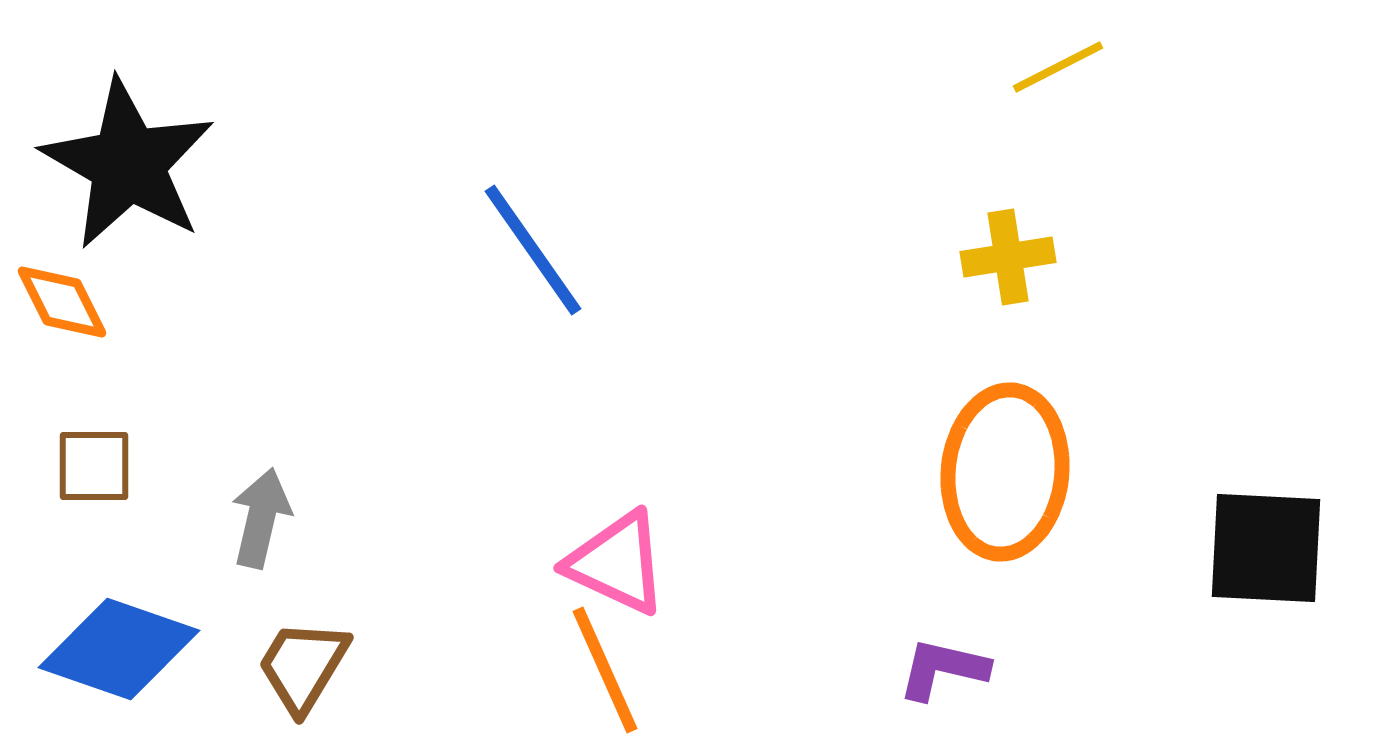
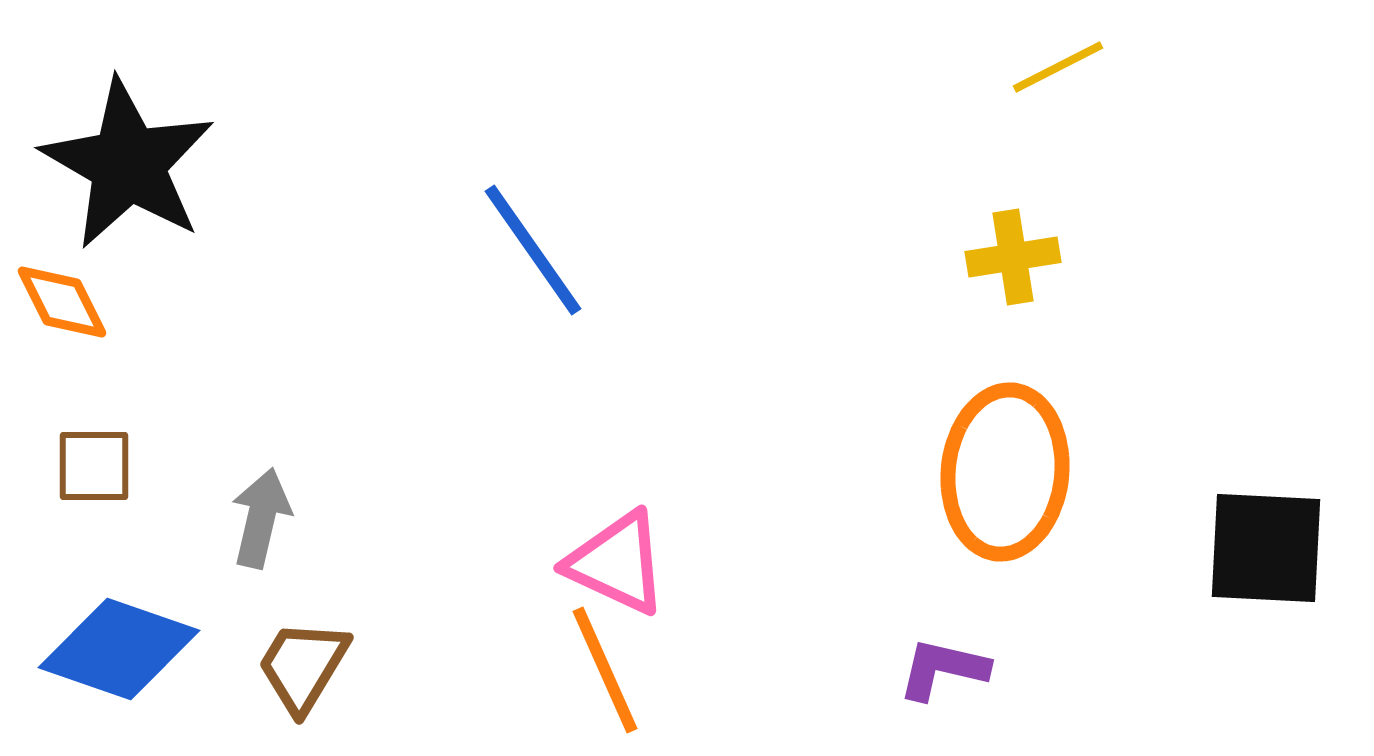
yellow cross: moved 5 px right
